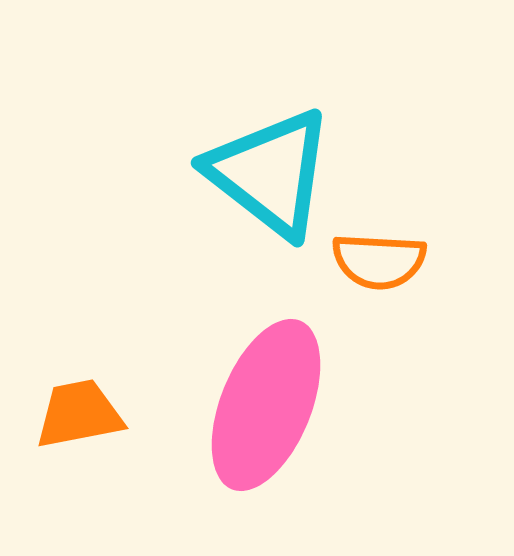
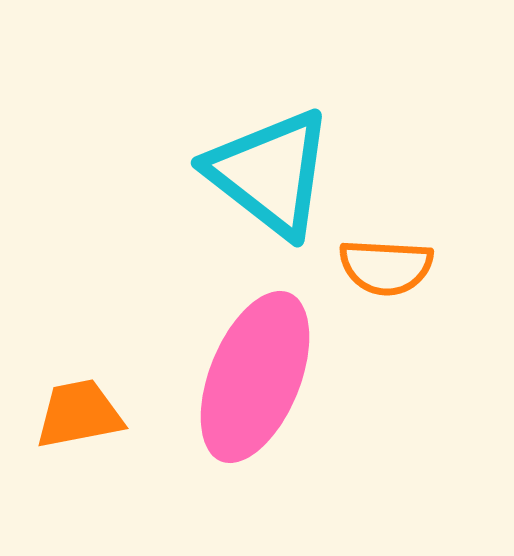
orange semicircle: moved 7 px right, 6 px down
pink ellipse: moved 11 px left, 28 px up
